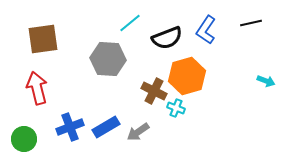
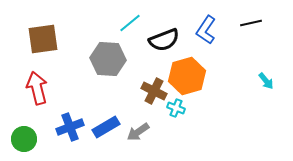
black semicircle: moved 3 px left, 2 px down
cyan arrow: rotated 30 degrees clockwise
